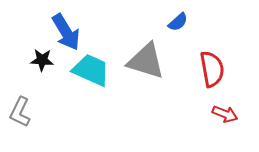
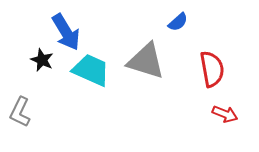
black star: rotated 20 degrees clockwise
